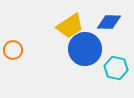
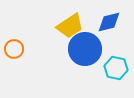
blue diamond: rotated 15 degrees counterclockwise
orange circle: moved 1 px right, 1 px up
